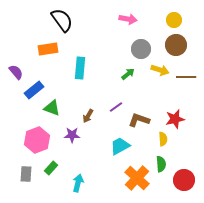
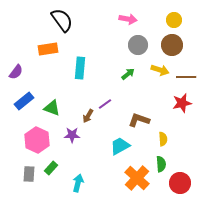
brown circle: moved 4 px left
gray circle: moved 3 px left, 4 px up
purple semicircle: rotated 77 degrees clockwise
blue rectangle: moved 10 px left, 11 px down
purple line: moved 11 px left, 3 px up
red star: moved 7 px right, 16 px up
pink hexagon: rotated 15 degrees counterclockwise
gray rectangle: moved 3 px right
red circle: moved 4 px left, 3 px down
